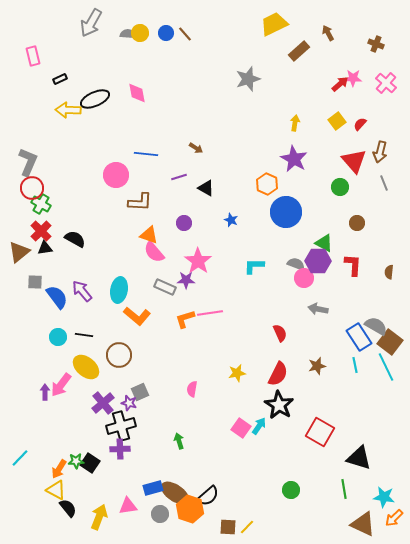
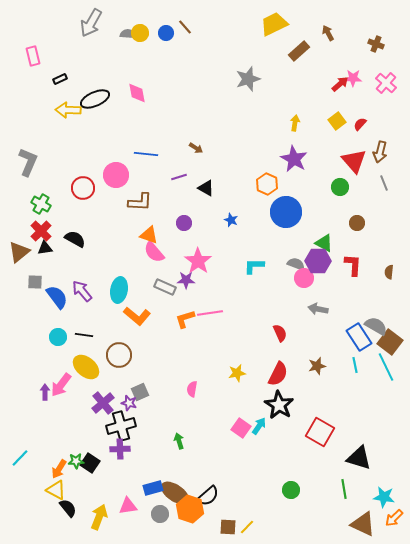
brown line at (185, 34): moved 7 px up
red circle at (32, 188): moved 51 px right
